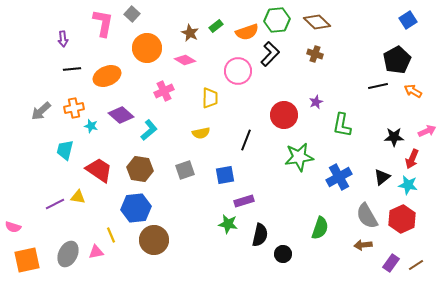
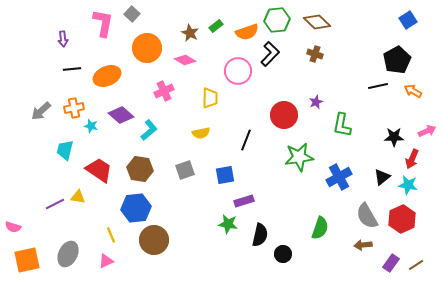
pink triangle at (96, 252): moved 10 px right, 9 px down; rotated 14 degrees counterclockwise
